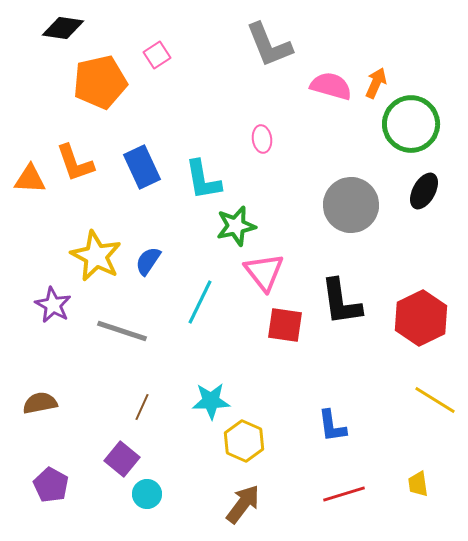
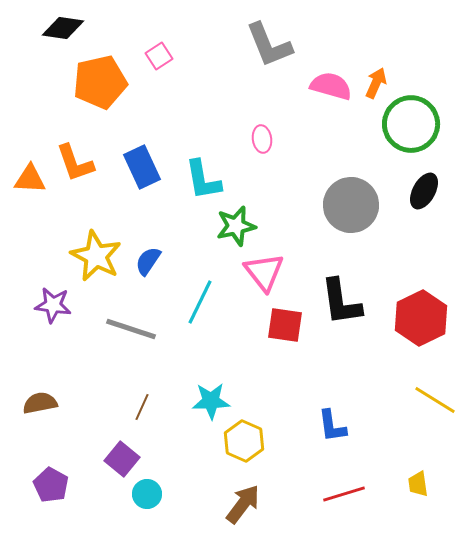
pink square: moved 2 px right, 1 px down
purple star: rotated 21 degrees counterclockwise
gray line: moved 9 px right, 2 px up
